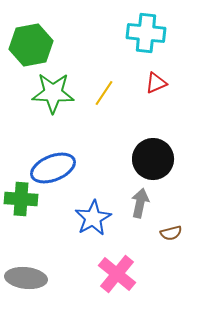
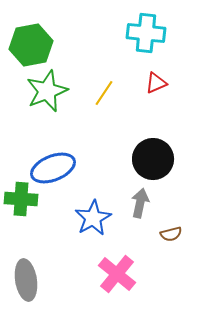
green star: moved 6 px left, 2 px up; rotated 24 degrees counterclockwise
brown semicircle: moved 1 px down
gray ellipse: moved 2 px down; rotated 75 degrees clockwise
